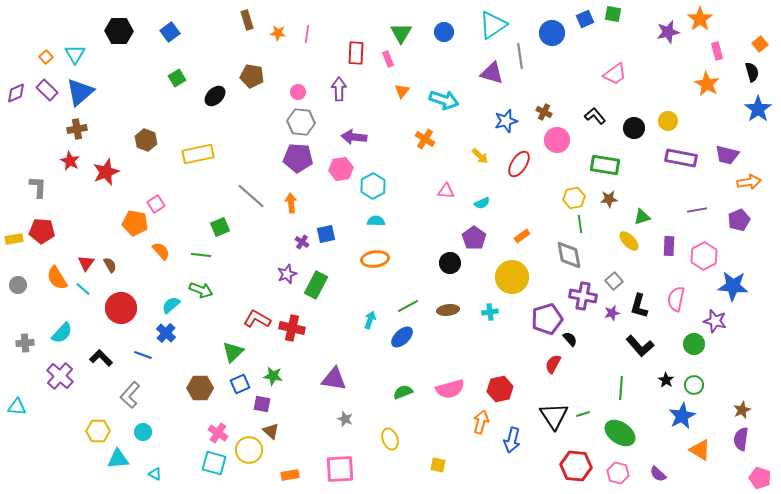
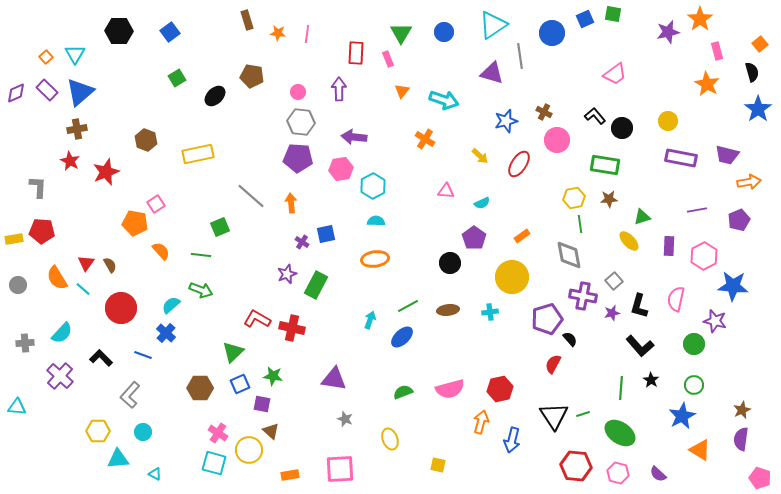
black circle at (634, 128): moved 12 px left
black star at (666, 380): moved 15 px left
